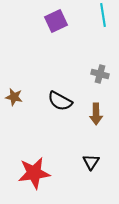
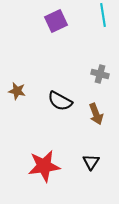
brown star: moved 3 px right, 6 px up
brown arrow: rotated 20 degrees counterclockwise
red star: moved 10 px right, 7 px up
